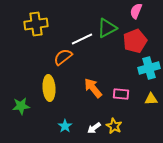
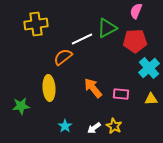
red pentagon: rotated 20 degrees clockwise
cyan cross: rotated 25 degrees counterclockwise
